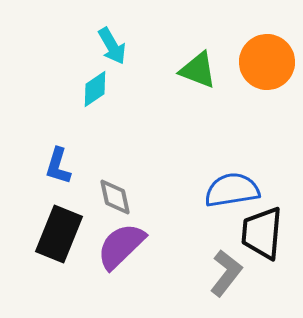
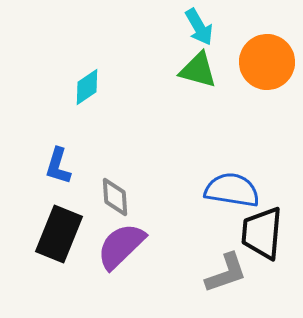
cyan arrow: moved 87 px right, 19 px up
green triangle: rotated 6 degrees counterclockwise
cyan diamond: moved 8 px left, 2 px up
blue semicircle: rotated 18 degrees clockwise
gray diamond: rotated 9 degrees clockwise
gray L-shape: rotated 33 degrees clockwise
